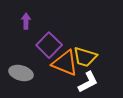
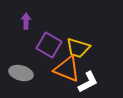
purple square: rotated 15 degrees counterclockwise
yellow trapezoid: moved 7 px left, 9 px up
orange triangle: moved 2 px right, 6 px down
